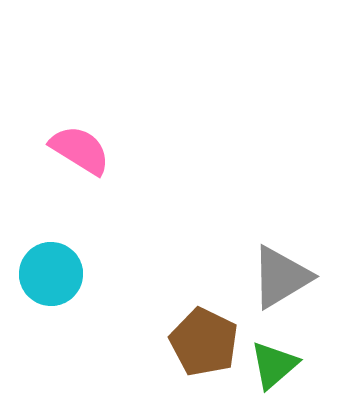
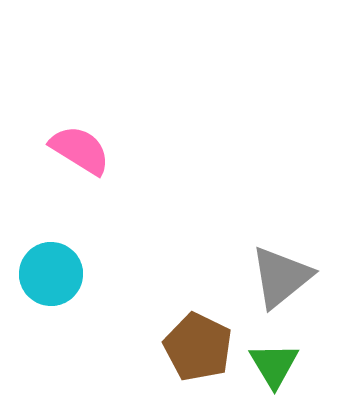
gray triangle: rotated 8 degrees counterclockwise
brown pentagon: moved 6 px left, 5 px down
green triangle: rotated 20 degrees counterclockwise
